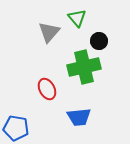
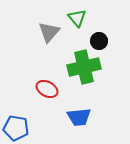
red ellipse: rotated 35 degrees counterclockwise
